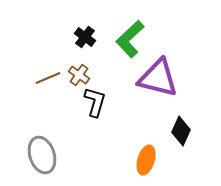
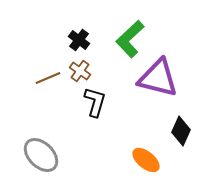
black cross: moved 6 px left, 3 px down
brown cross: moved 1 px right, 4 px up
gray ellipse: moved 1 px left; rotated 27 degrees counterclockwise
orange ellipse: rotated 68 degrees counterclockwise
